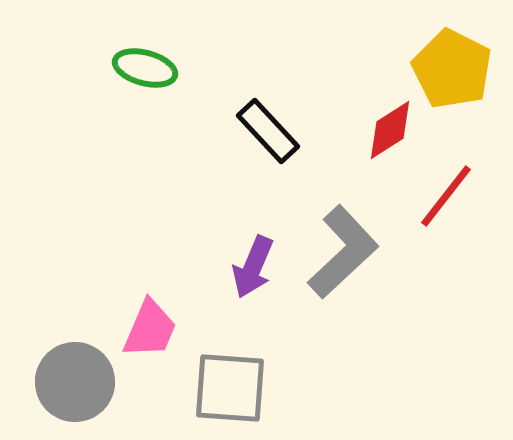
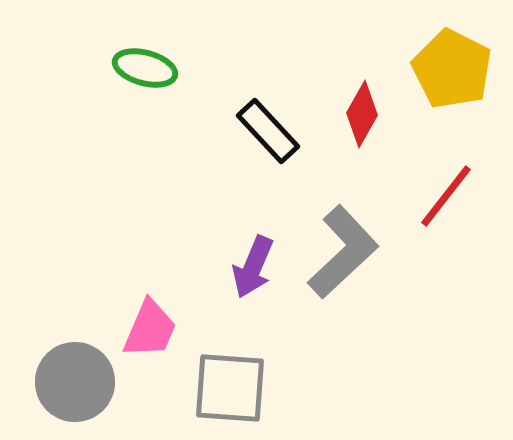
red diamond: moved 28 px left, 16 px up; rotated 28 degrees counterclockwise
